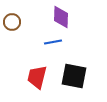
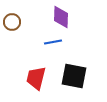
red trapezoid: moved 1 px left, 1 px down
